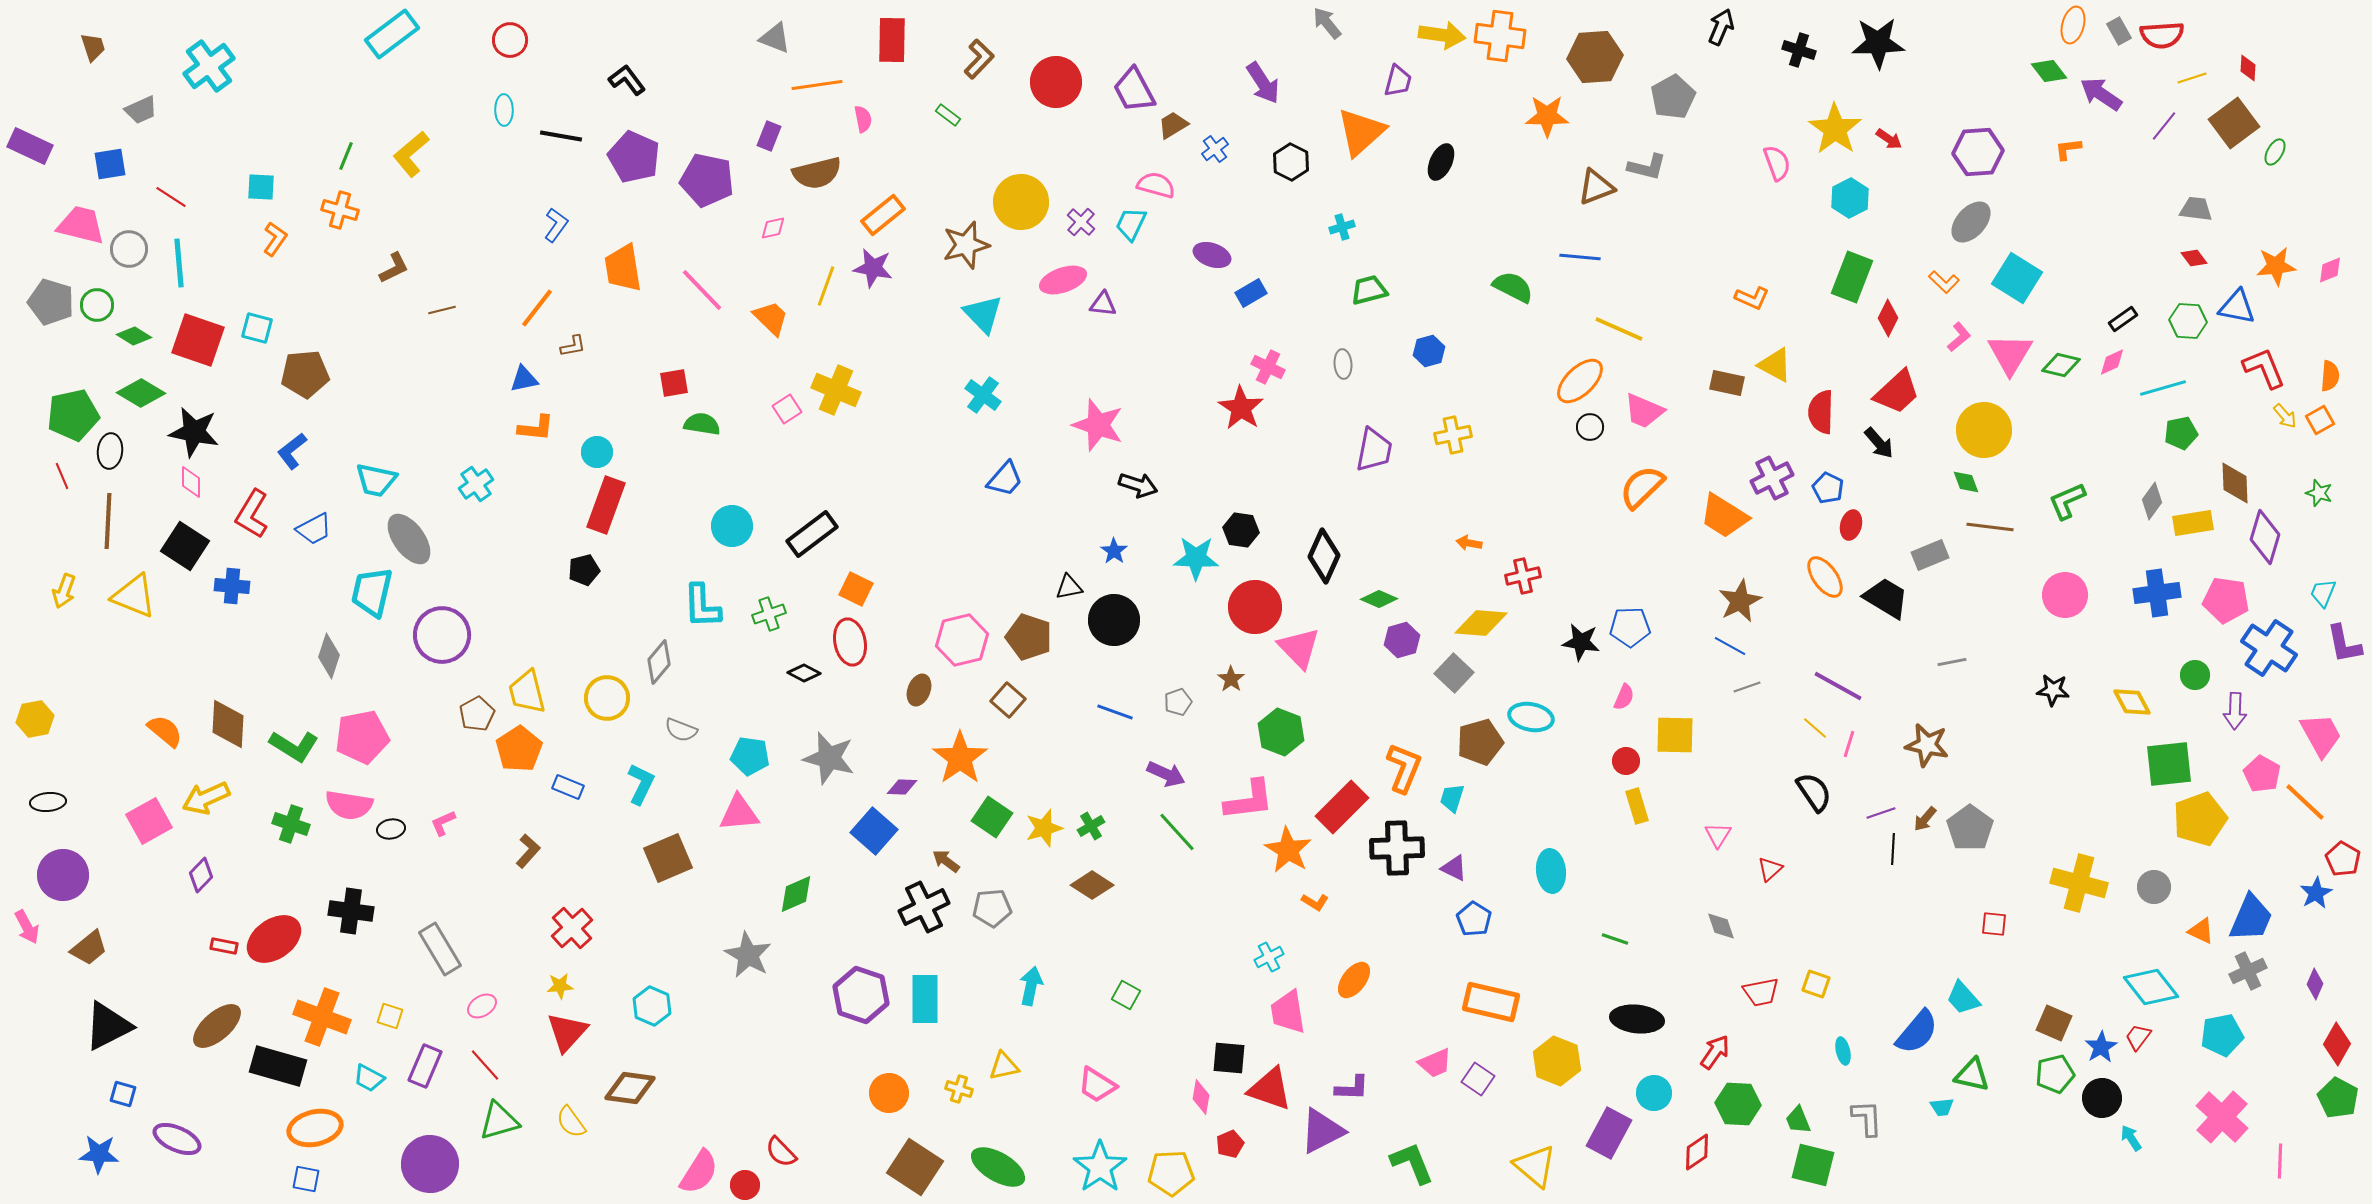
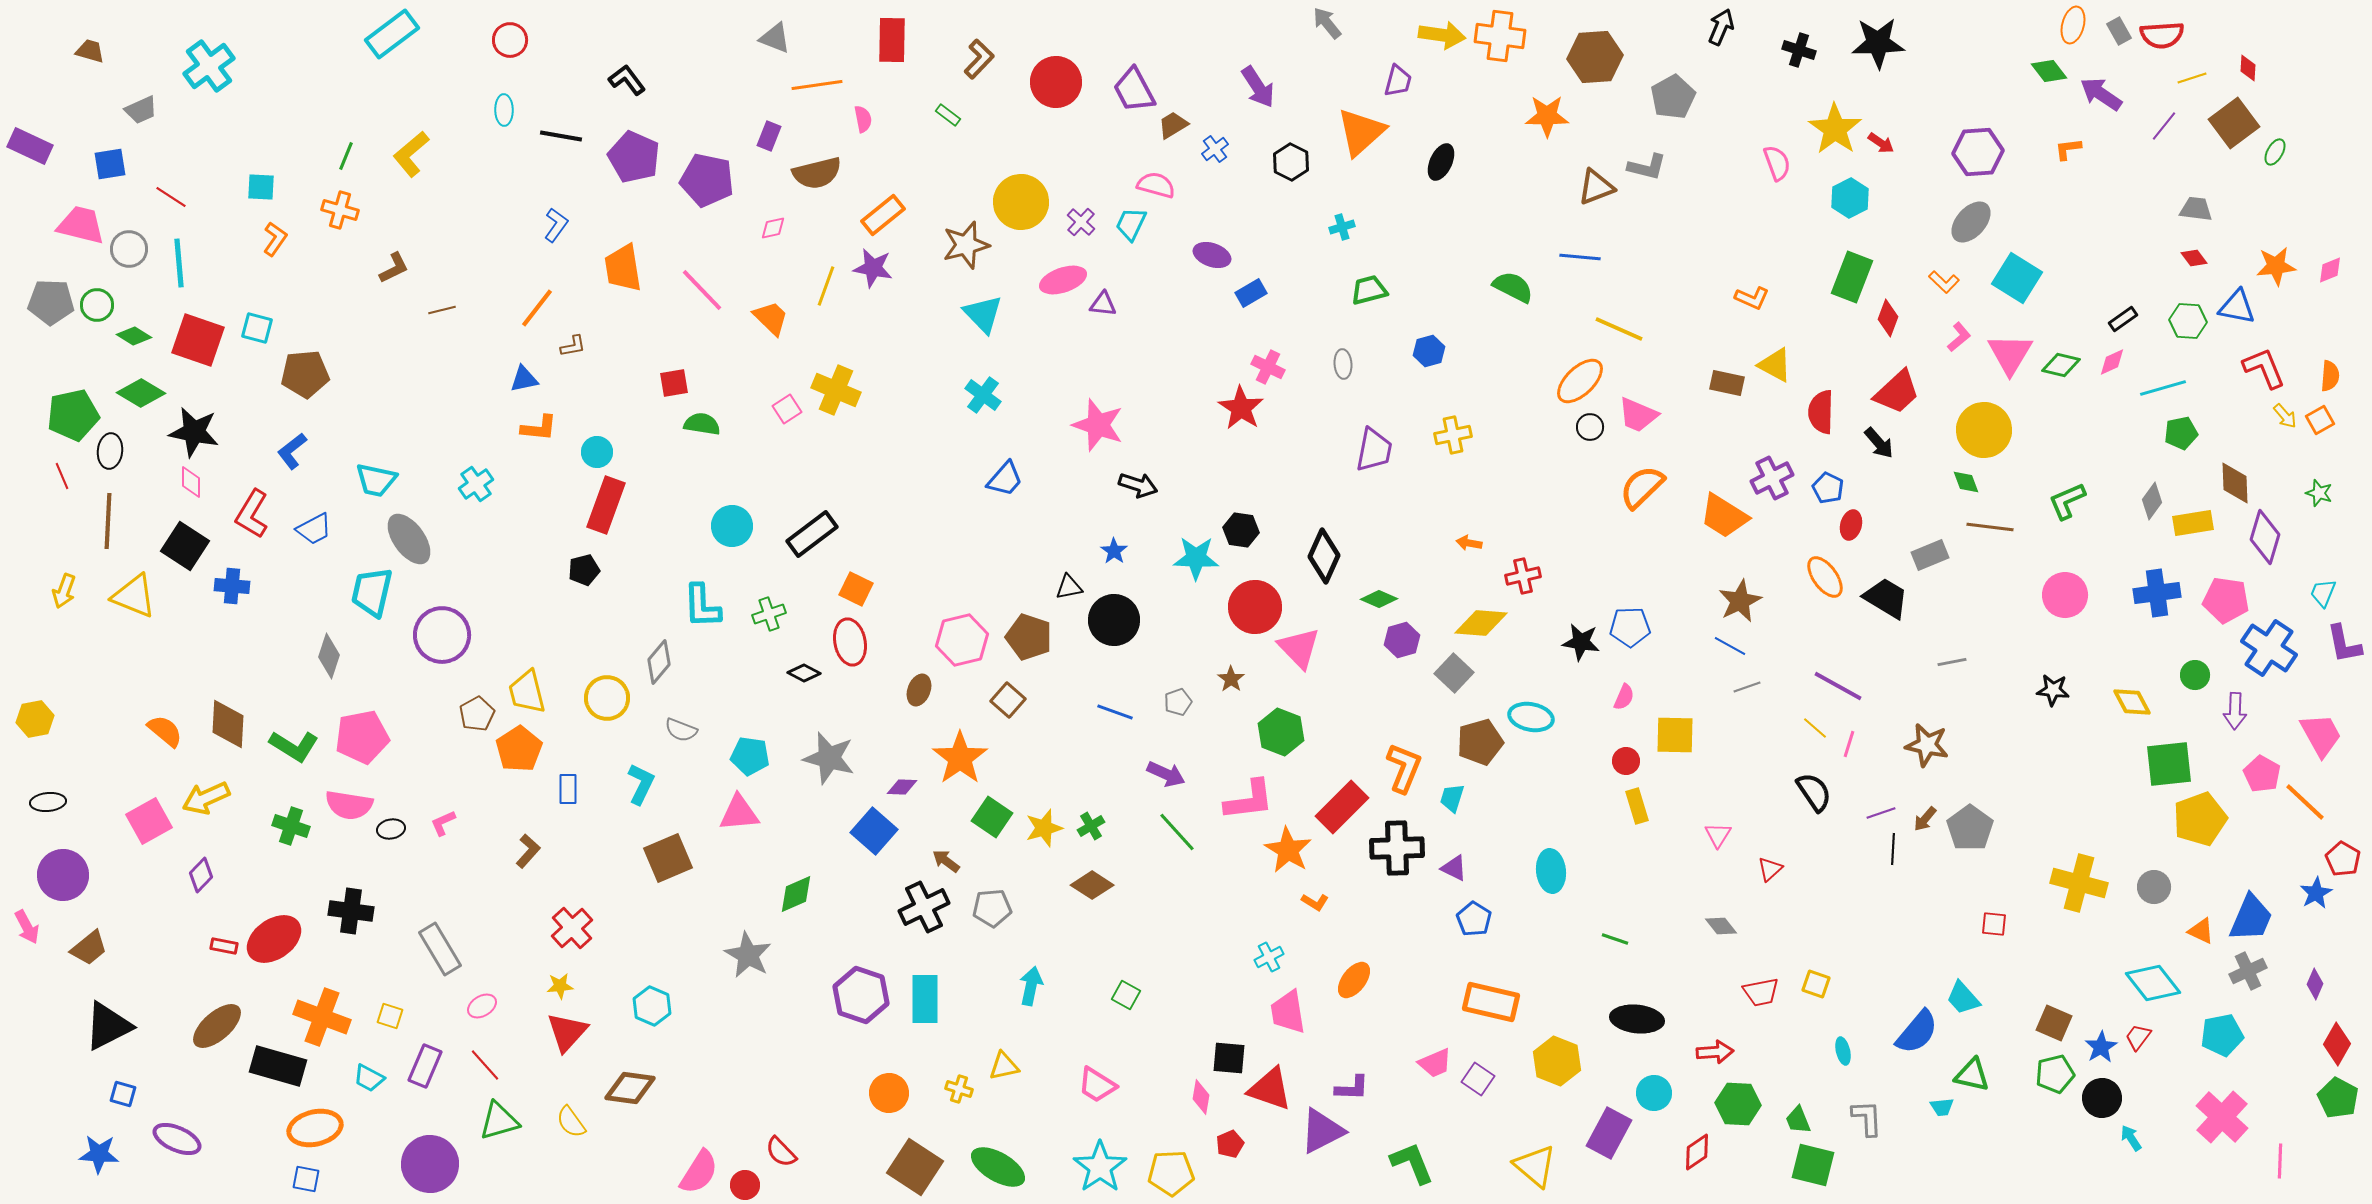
brown trapezoid at (93, 47): moved 3 px left, 4 px down; rotated 56 degrees counterclockwise
purple arrow at (1263, 83): moved 5 px left, 4 px down
red arrow at (1889, 139): moved 8 px left, 4 px down
gray pentagon at (51, 302): rotated 15 degrees counterclockwise
red diamond at (1888, 318): rotated 6 degrees counterclockwise
pink trapezoid at (1644, 411): moved 6 px left, 4 px down
orange L-shape at (536, 428): moved 3 px right
blue rectangle at (568, 787): moved 2 px down; rotated 68 degrees clockwise
green cross at (291, 824): moved 2 px down
gray diamond at (1721, 926): rotated 20 degrees counterclockwise
cyan diamond at (2151, 987): moved 2 px right, 4 px up
red arrow at (1715, 1052): rotated 51 degrees clockwise
